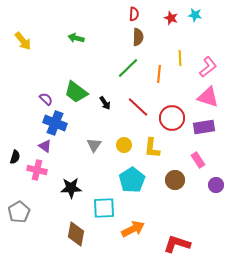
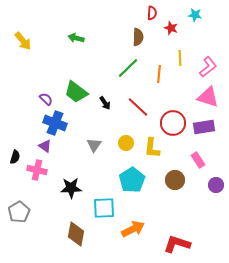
red semicircle: moved 18 px right, 1 px up
red star: moved 10 px down
red circle: moved 1 px right, 5 px down
yellow circle: moved 2 px right, 2 px up
